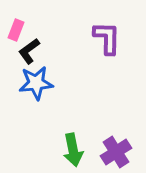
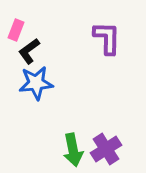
purple cross: moved 10 px left, 3 px up
